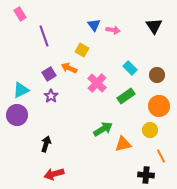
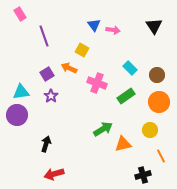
purple square: moved 2 px left
pink cross: rotated 24 degrees counterclockwise
cyan triangle: moved 2 px down; rotated 18 degrees clockwise
orange circle: moved 4 px up
black cross: moved 3 px left; rotated 21 degrees counterclockwise
